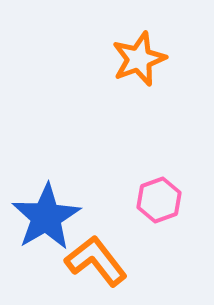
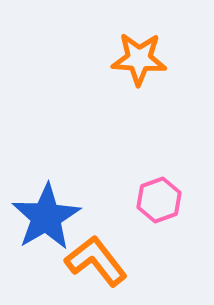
orange star: rotated 24 degrees clockwise
